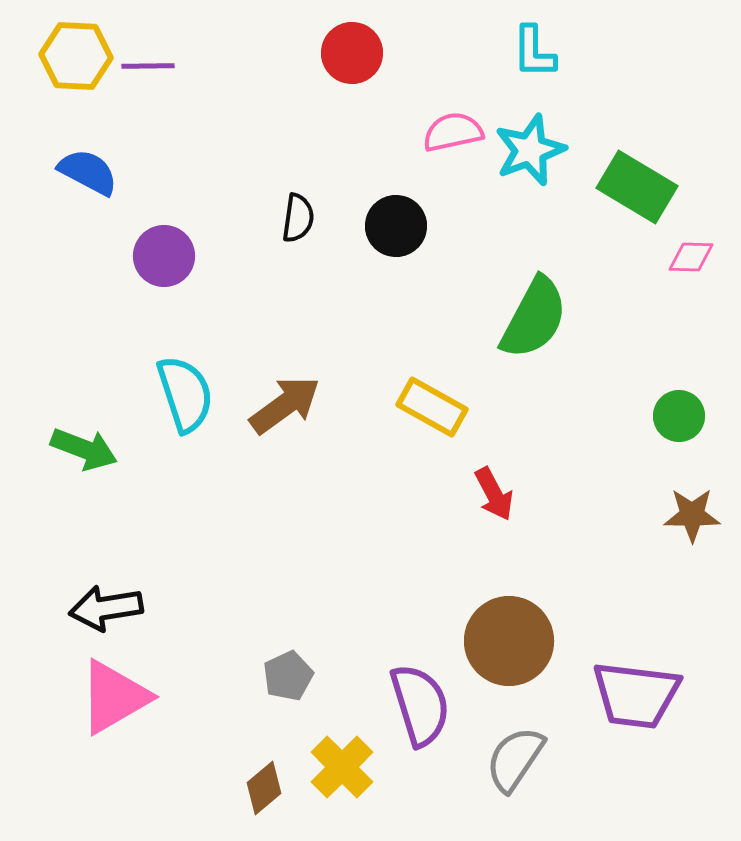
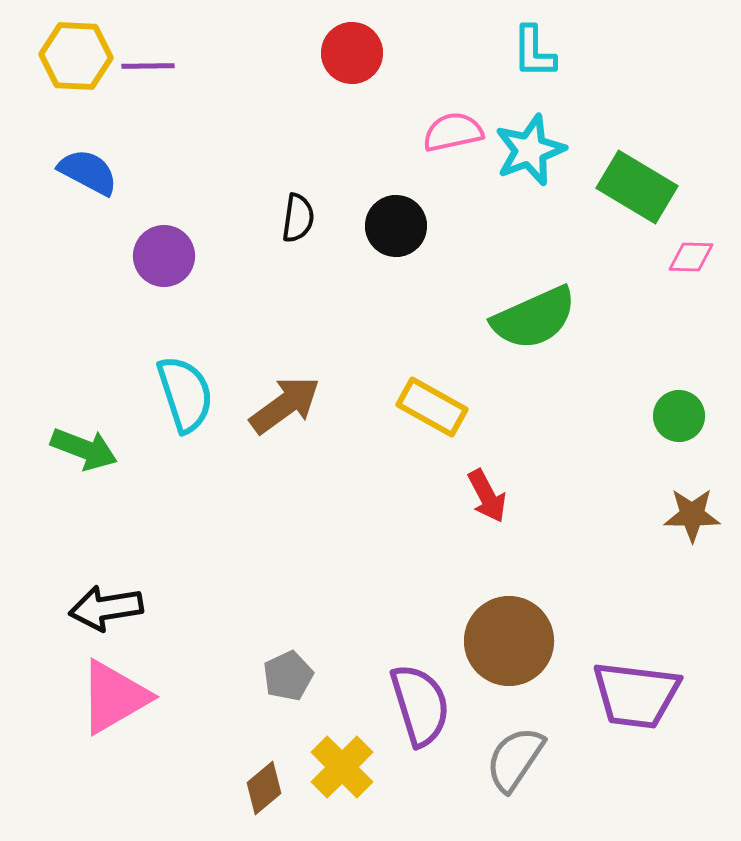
green semicircle: rotated 38 degrees clockwise
red arrow: moved 7 px left, 2 px down
